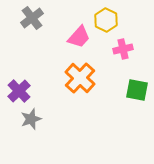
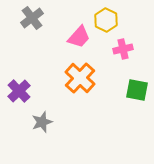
gray star: moved 11 px right, 3 px down
